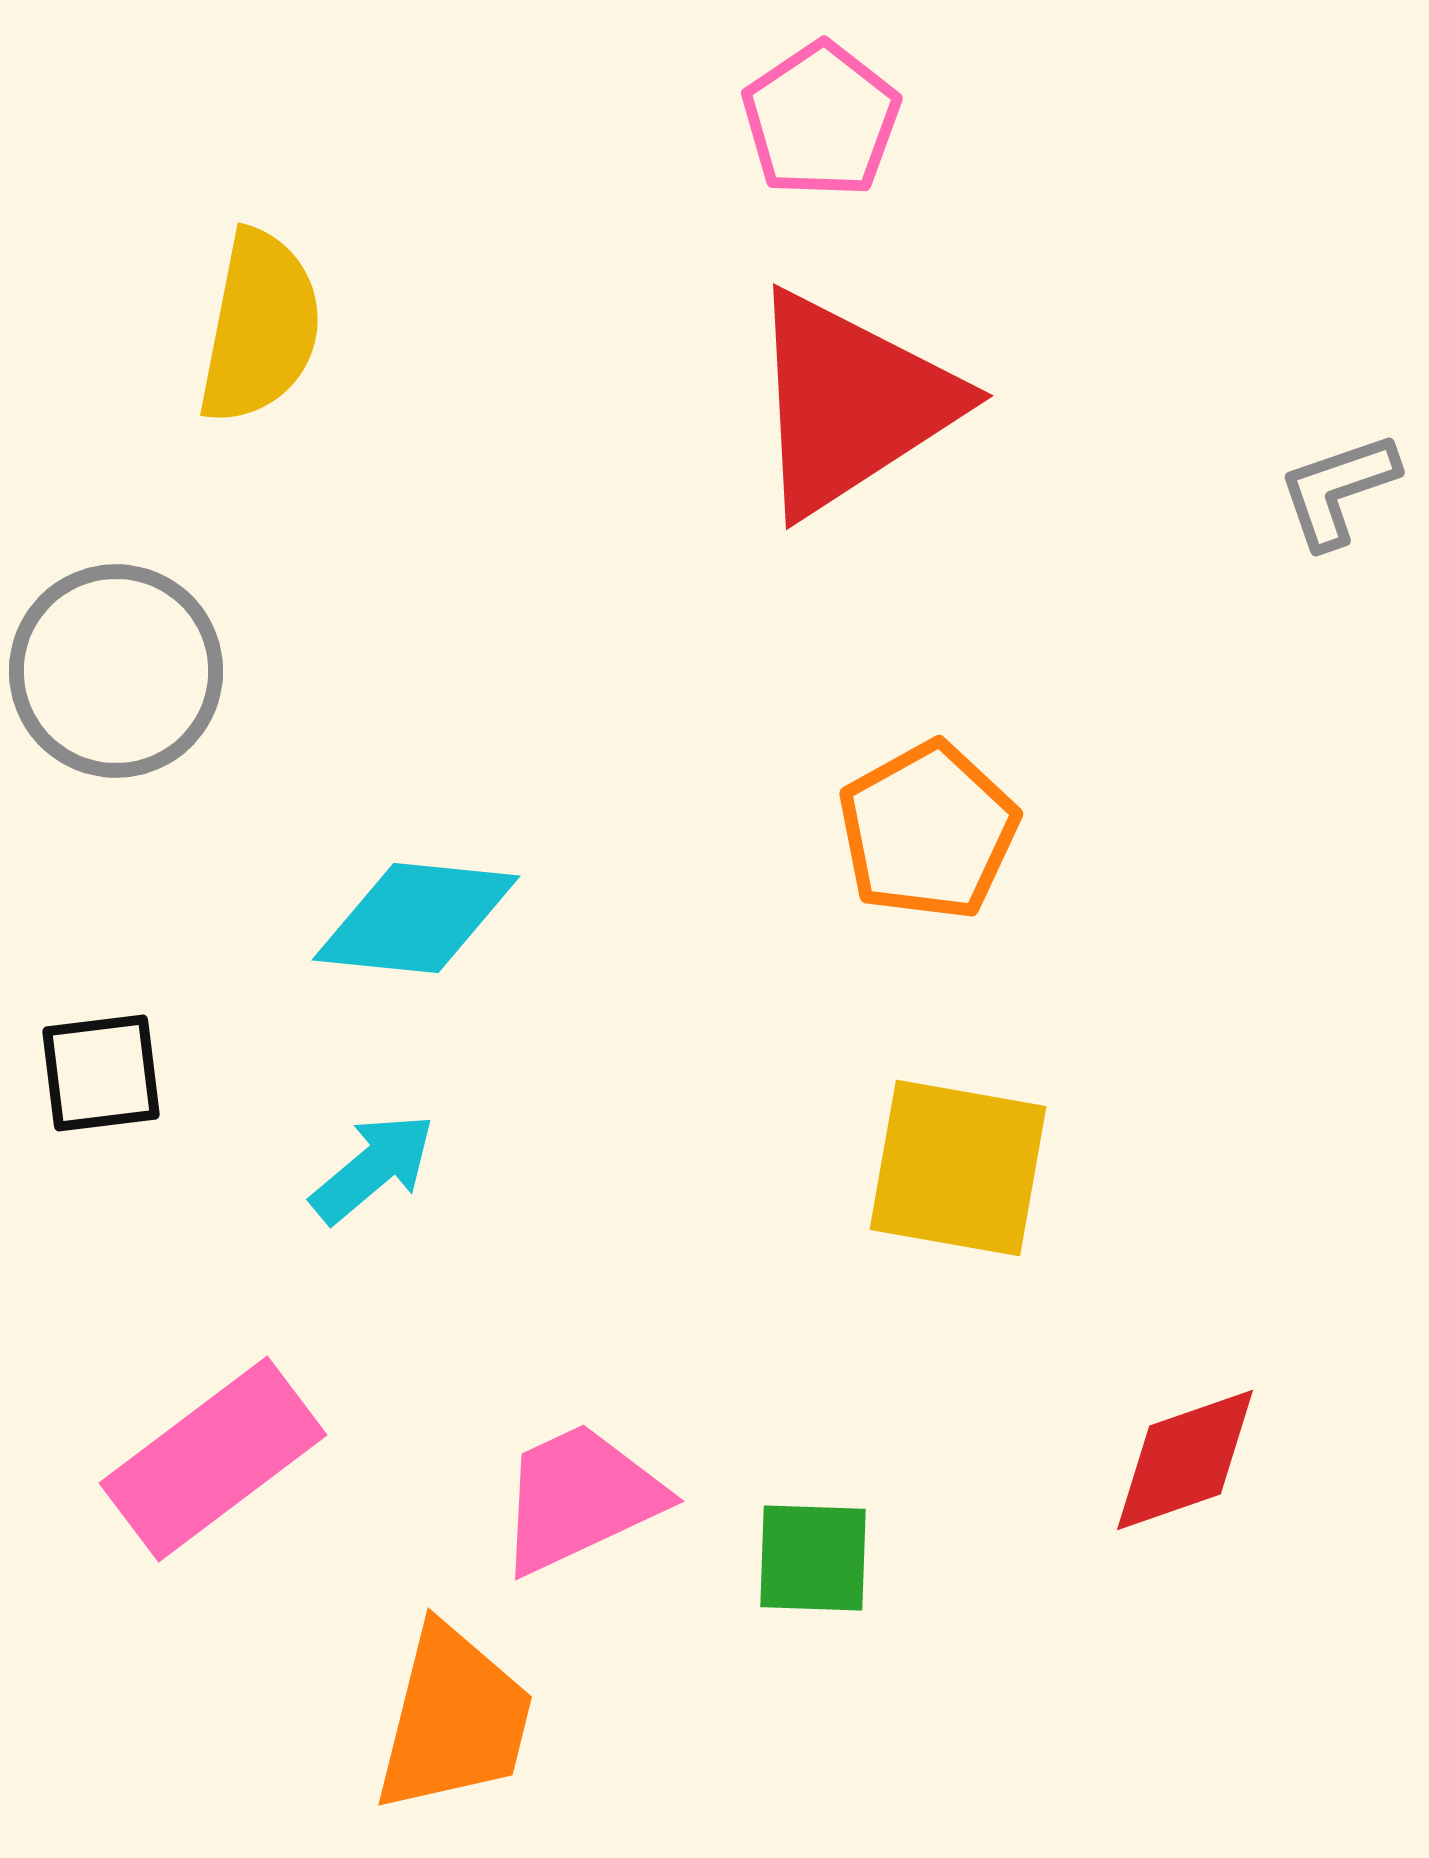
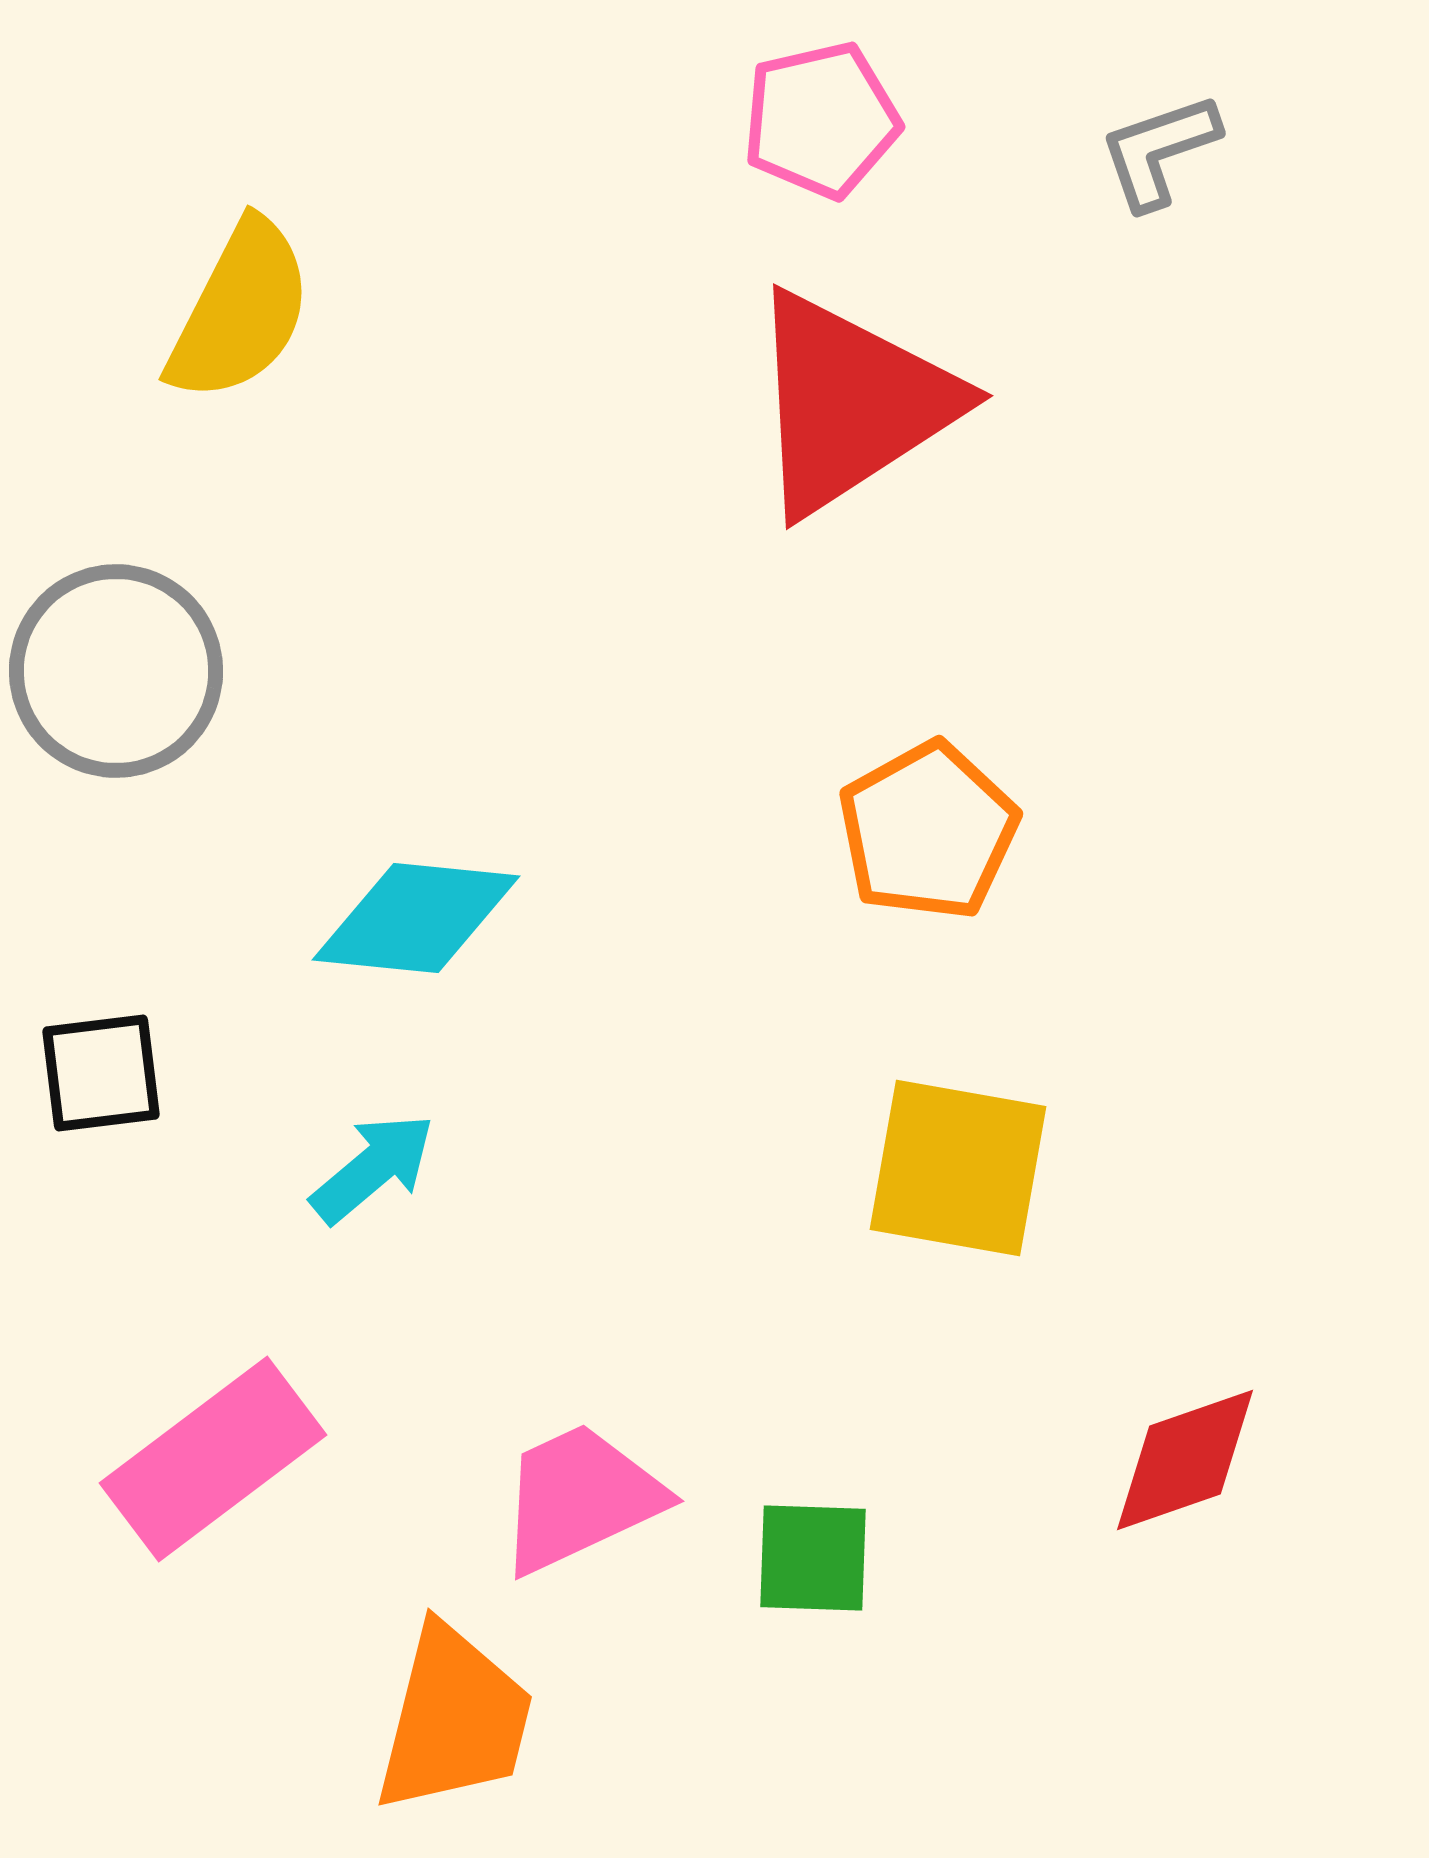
pink pentagon: rotated 21 degrees clockwise
yellow semicircle: moved 20 px left, 16 px up; rotated 16 degrees clockwise
gray L-shape: moved 179 px left, 339 px up
